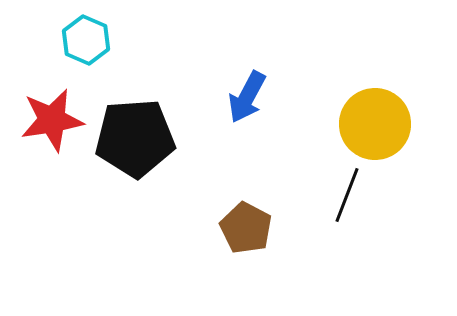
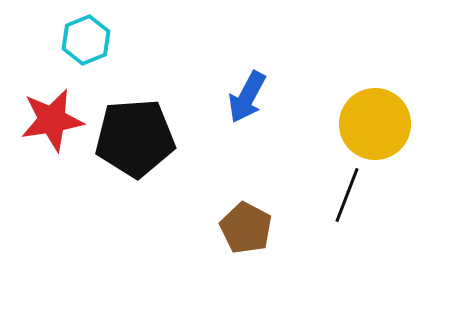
cyan hexagon: rotated 15 degrees clockwise
